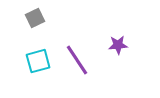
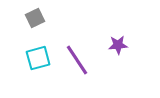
cyan square: moved 3 px up
